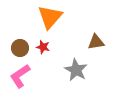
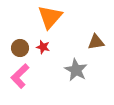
pink L-shape: rotated 10 degrees counterclockwise
